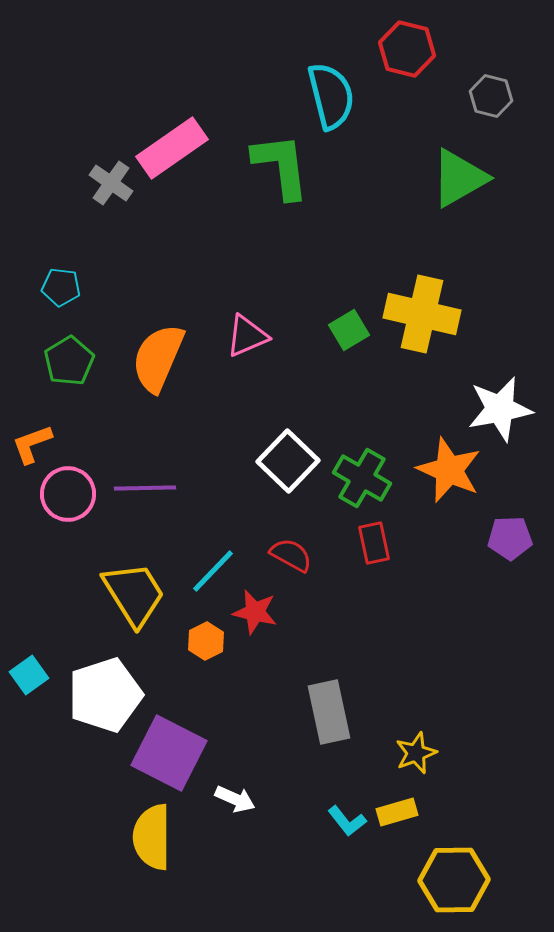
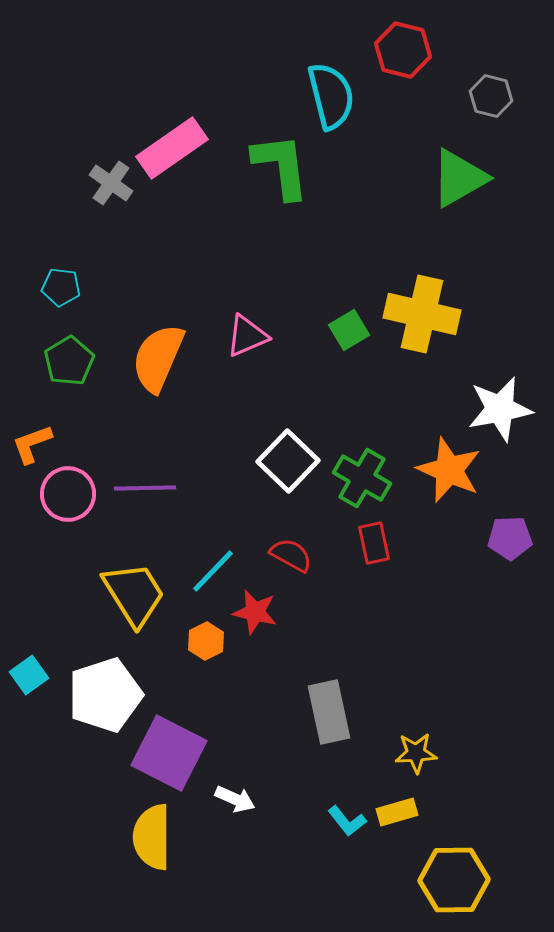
red hexagon: moved 4 px left, 1 px down
yellow star: rotated 18 degrees clockwise
